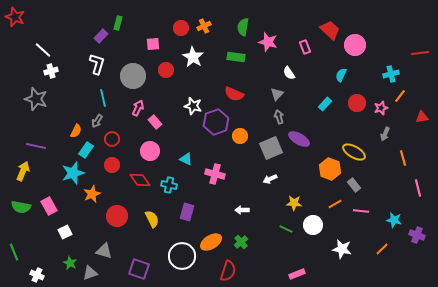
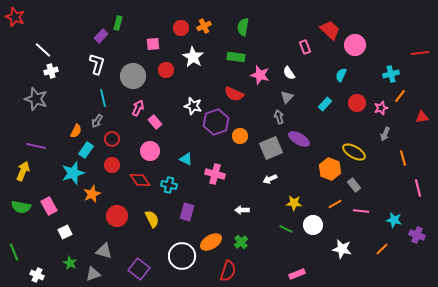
pink star at (268, 42): moved 8 px left, 33 px down
gray triangle at (277, 94): moved 10 px right, 3 px down
purple square at (139, 269): rotated 20 degrees clockwise
gray triangle at (90, 273): moved 3 px right, 1 px down
